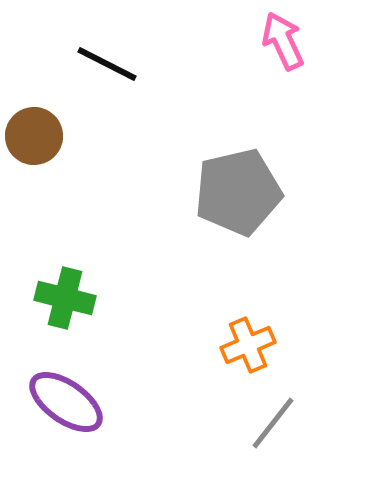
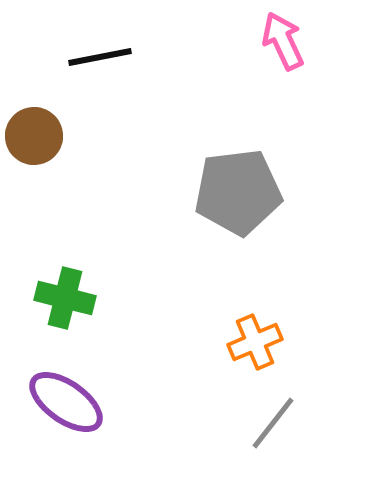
black line: moved 7 px left, 7 px up; rotated 38 degrees counterclockwise
gray pentagon: rotated 6 degrees clockwise
orange cross: moved 7 px right, 3 px up
